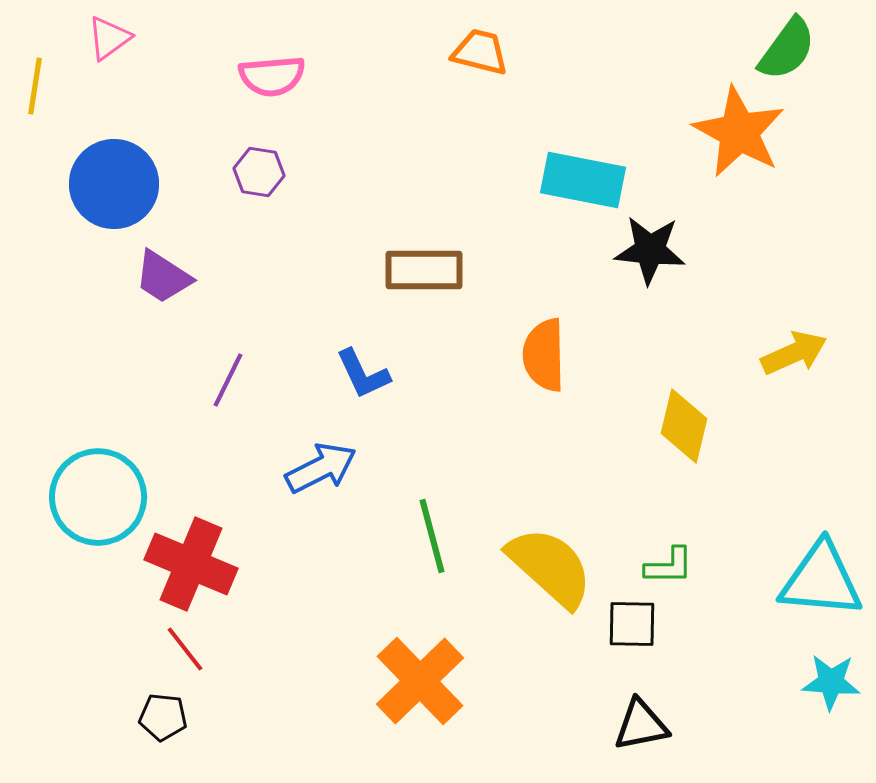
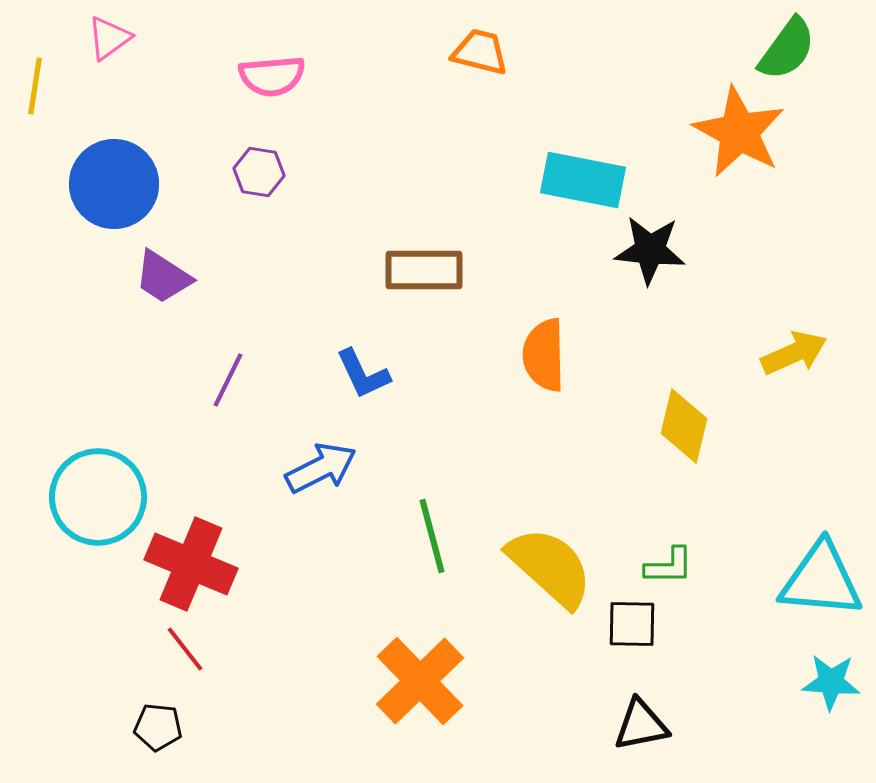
black pentagon: moved 5 px left, 10 px down
